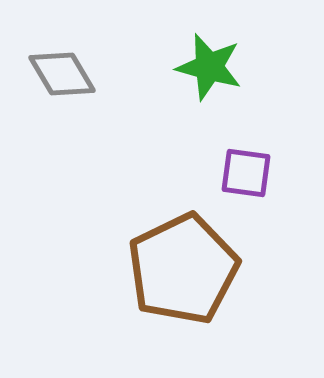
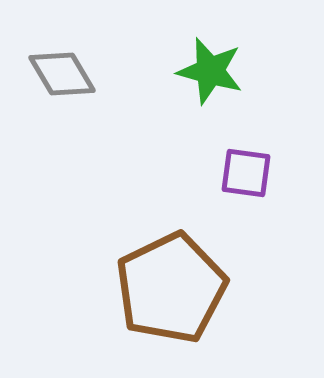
green star: moved 1 px right, 4 px down
brown pentagon: moved 12 px left, 19 px down
